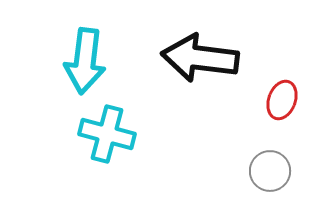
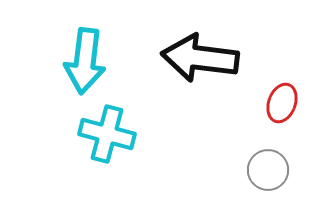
red ellipse: moved 3 px down
gray circle: moved 2 px left, 1 px up
